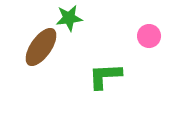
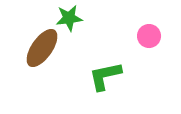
brown ellipse: moved 1 px right, 1 px down
green L-shape: rotated 9 degrees counterclockwise
